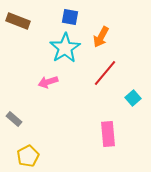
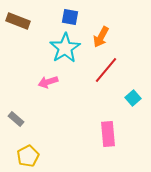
red line: moved 1 px right, 3 px up
gray rectangle: moved 2 px right
